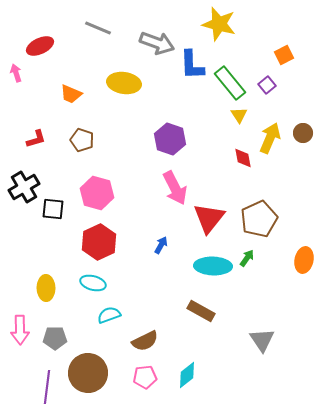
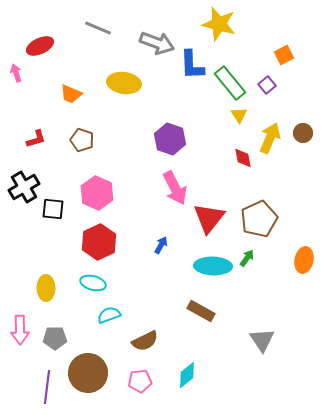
pink hexagon at (97, 193): rotated 8 degrees clockwise
pink pentagon at (145, 377): moved 5 px left, 4 px down
